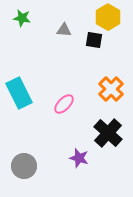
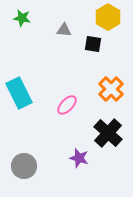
black square: moved 1 px left, 4 px down
pink ellipse: moved 3 px right, 1 px down
